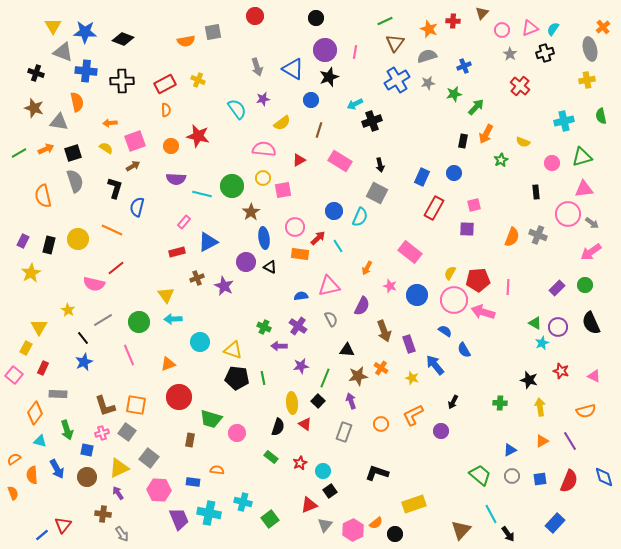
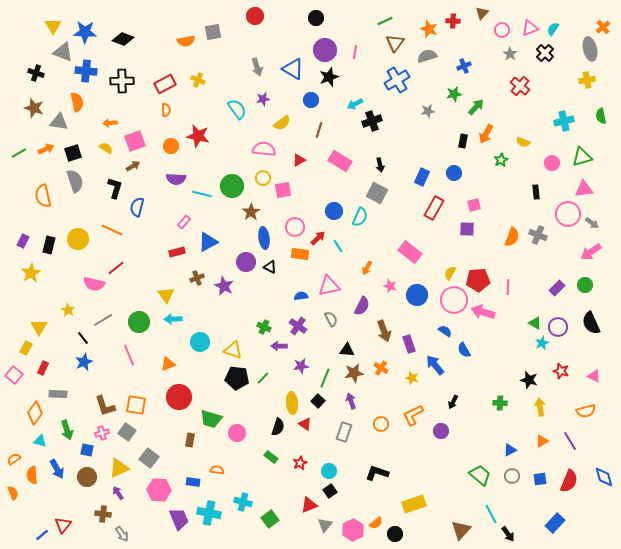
black cross at (545, 53): rotated 30 degrees counterclockwise
gray star at (428, 83): moved 28 px down
brown star at (358, 376): moved 4 px left, 3 px up
green line at (263, 378): rotated 56 degrees clockwise
cyan circle at (323, 471): moved 6 px right
